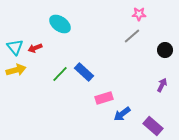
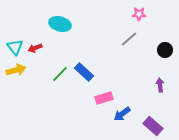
cyan ellipse: rotated 20 degrees counterclockwise
gray line: moved 3 px left, 3 px down
purple arrow: moved 2 px left; rotated 32 degrees counterclockwise
